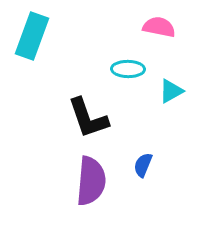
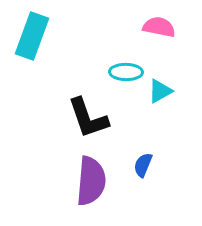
cyan ellipse: moved 2 px left, 3 px down
cyan triangle: moved 11 px left
